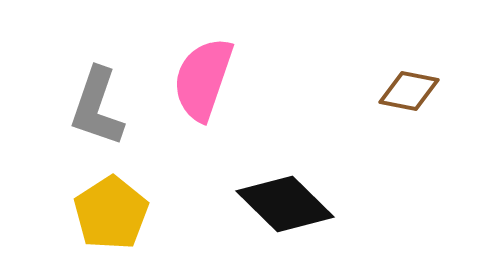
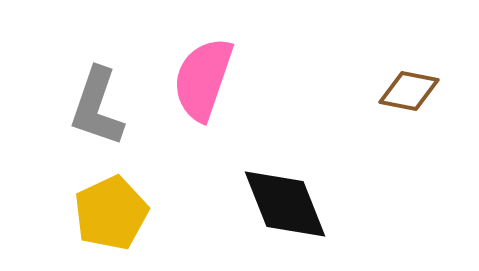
black diamond: rotated 24 degrees clockwise
yellow pentagon: rotated 8 degrees clockwise
